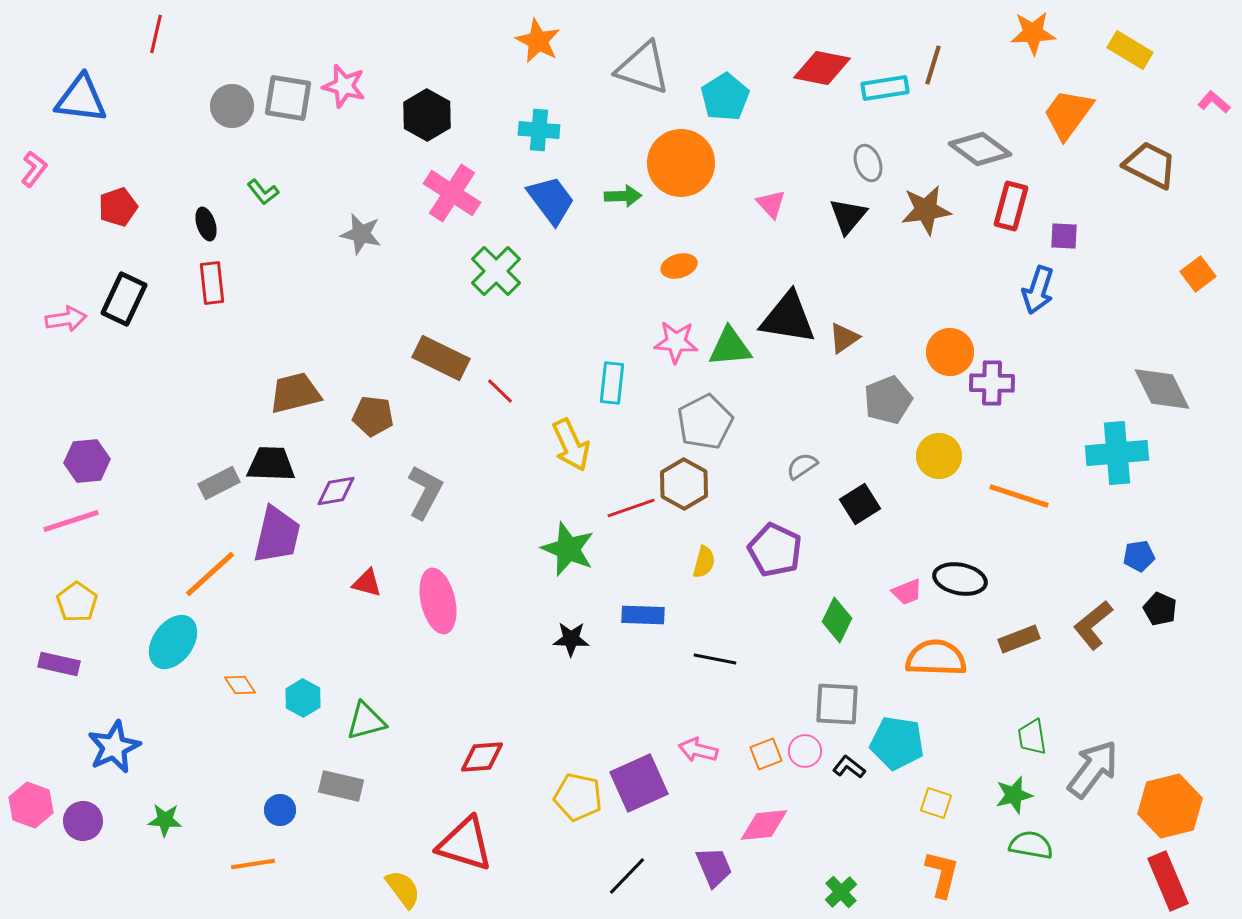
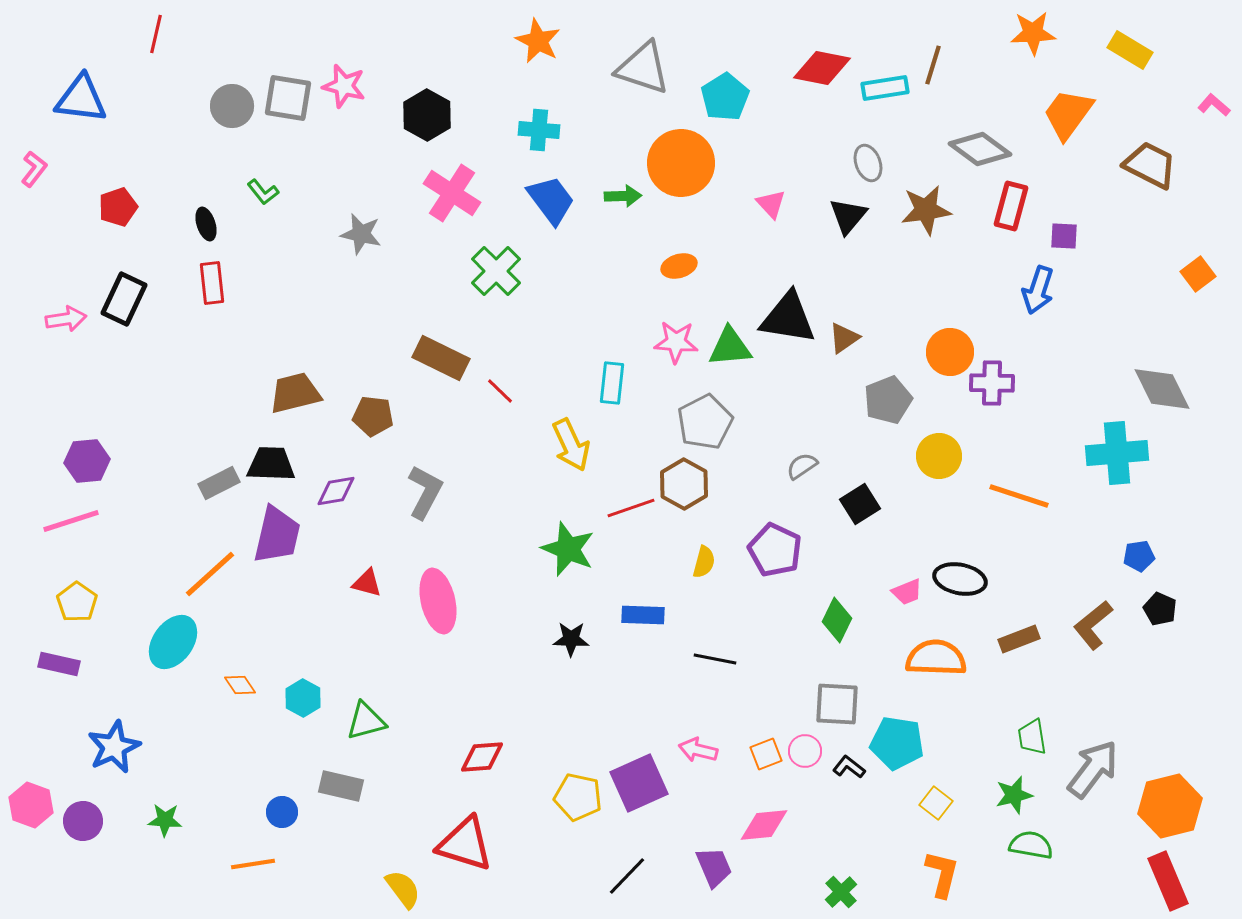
pink L-shape at (1214, 102): moved 3 px down
yellow square at (936, 803): rotated 20 degrees clockwise
blue circle at (280, 810): moved 2 px right, 2 px down
